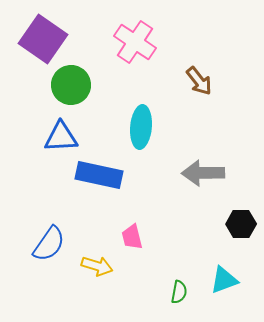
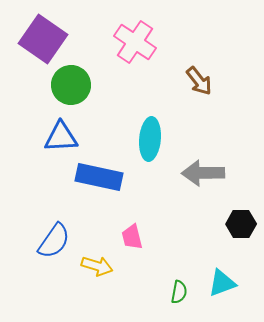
cyan ellipse: moved 9 px right, 12 px down
blue rectangle: moved 2 px down
blue semicircle: moved 5 px right, 3 px up
cyan triangle: moved 2 px left, 3 px down
